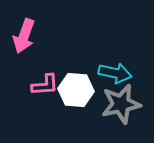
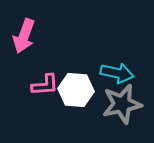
cyan arrow: moved 2 px right
gray star: moved 1 px right
